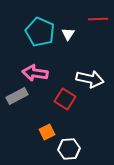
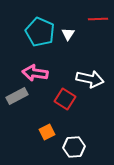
white hexagon: moved 5 px right, 2 px up
